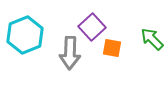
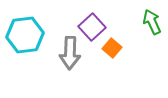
cyan hexagon: rotated 15 degrees clockwise
green arrow: moved 17 px up; rotated 20 degrees clockwise
orange square: rotated 30 degrees clockwise
